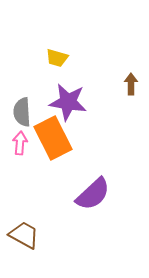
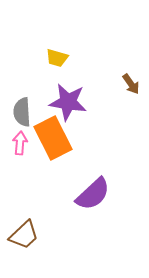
brown arrow: rotated 145 degrees clockwise
brown trapezoid: rotated 108 degrees clockwise
